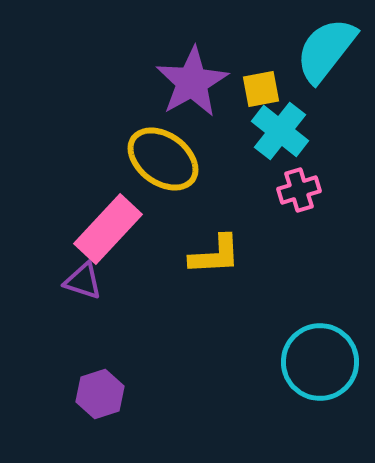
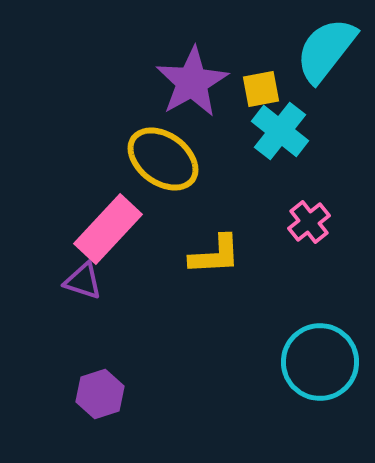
pink cross: moved 10 px right, 32 px down; rotated 21 degrees counterclockwise
